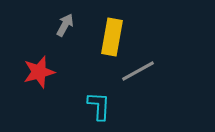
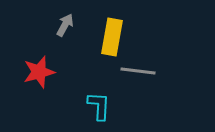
gray line: rotated 36 degrees clockwise
